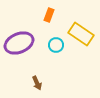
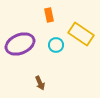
orange rectangle: rotated 32 degrees counterclockwise
purple ellipse: moved 1 px right, 1 px down
brown arrow: moved 3 px right
